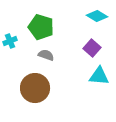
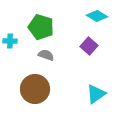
cyan cross: rotated 24 degrees clockwise
purple square: moved 3 px left, 2 px up
cyan triangle: moved 3 px left, 18 px down; rotated 40 degrees counterclockwise
brown circle: moved 1 px down
